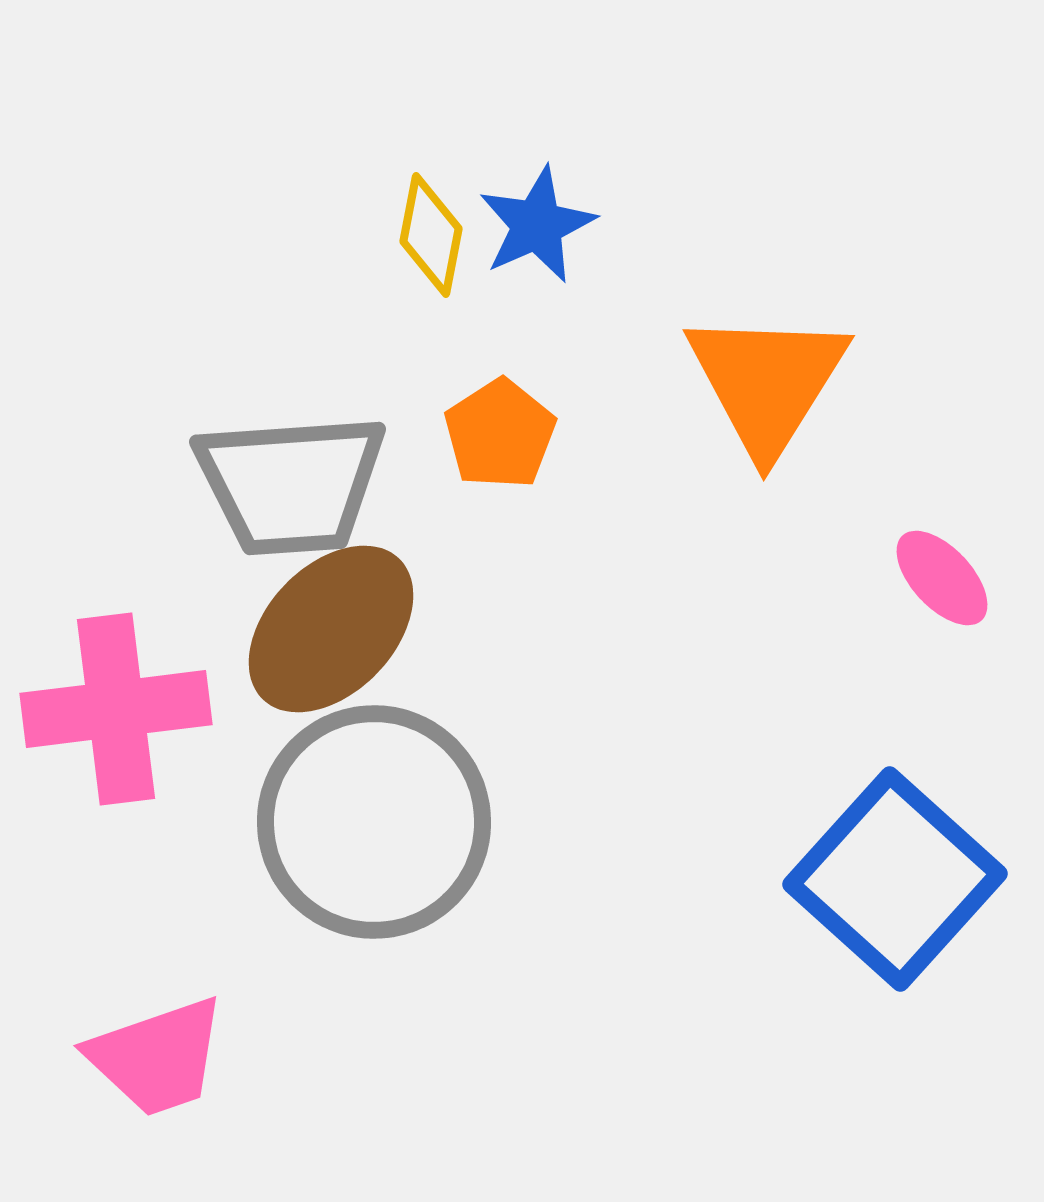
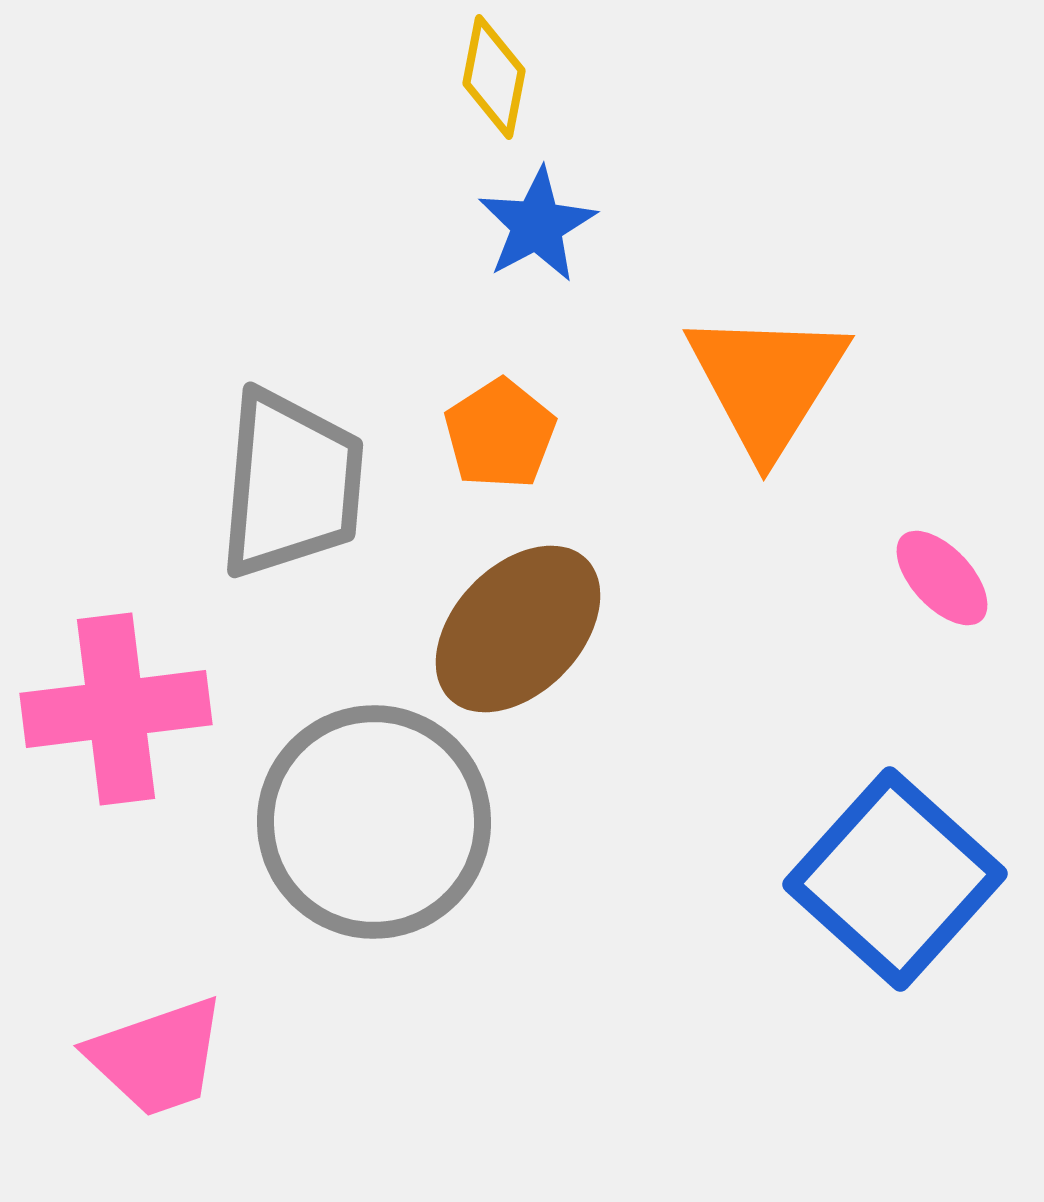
blue star: rotated 4 degrees counterclockwise
yellow diamond: moved 63 px right, 158 px up
gray trapezoid: rotated 81 degrees counterclockwise
brown ellipse: moved 187 px right
